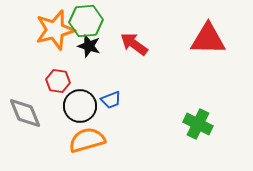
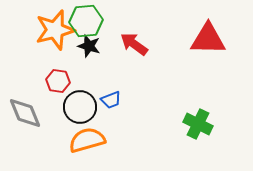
black circle: moved 1 px down
